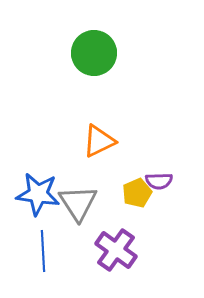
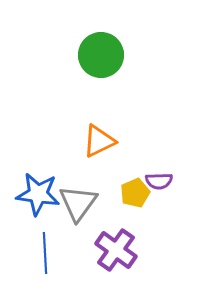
green circle: moved 7 px right, 2 px down
yellow pentagon: moved 2 px left
gray triangle: rotated 9 degrees clockwise
blue line: moved 2 px right, 2 px down
